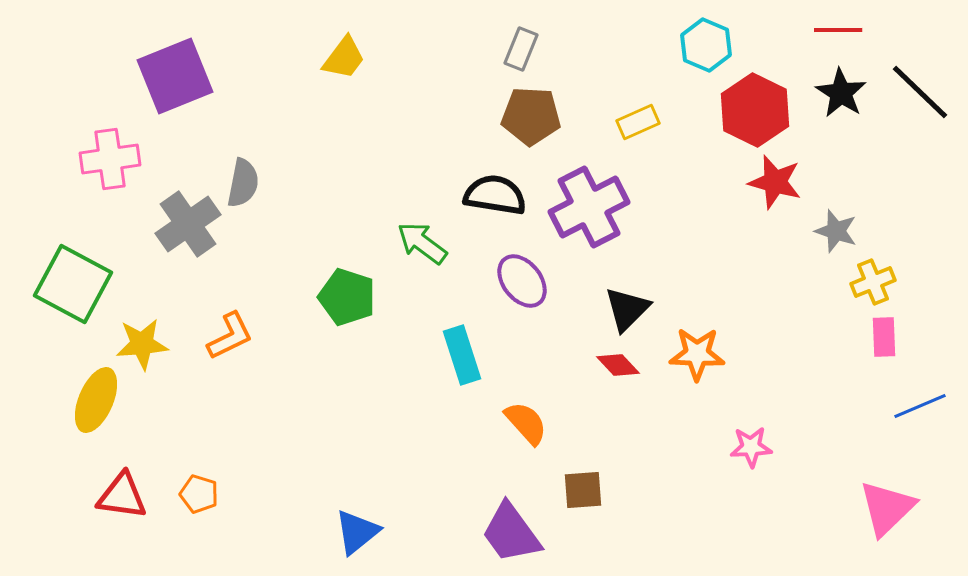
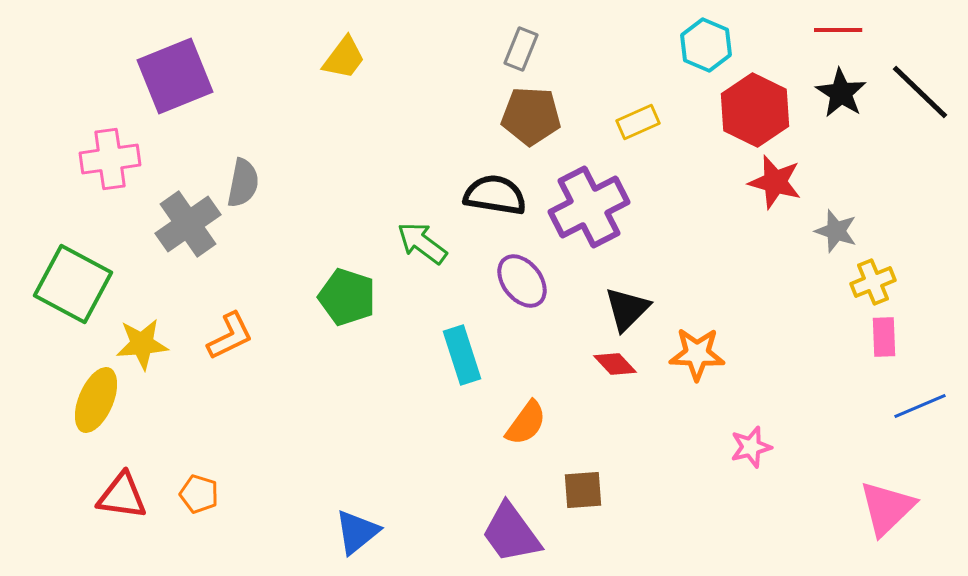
red diamond: moved 3 px left, 1 px up
orange semicircle: rotated 78 degrees clockwise
pink star: rotated 12 degrees counterclockwise
